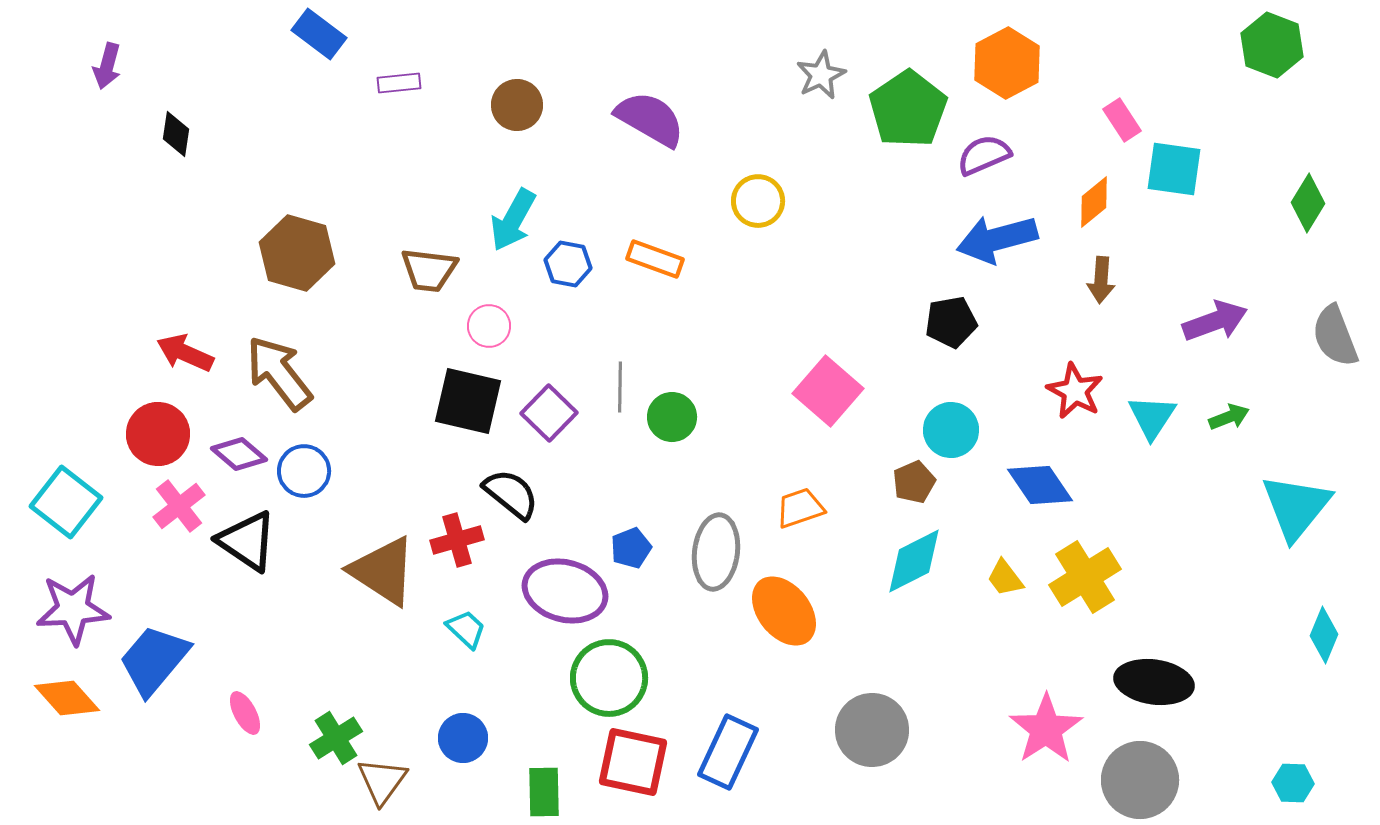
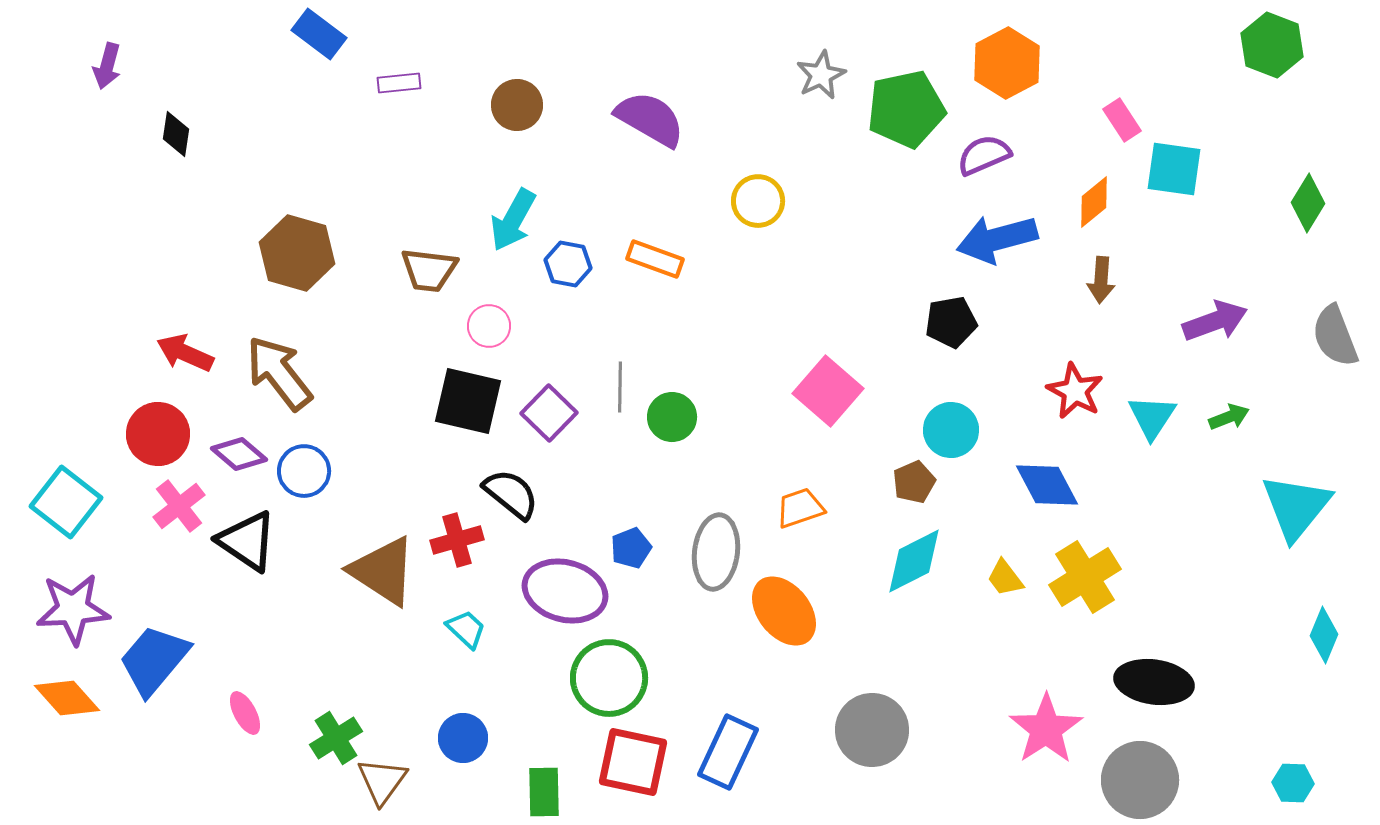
green pentagon at (908, 109): moved 2 px left; rotated 22 degrees clockwise
blue diamond at (1040, 485): moved 7 px right; rotated 6 degrees clockwise
